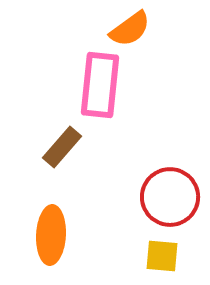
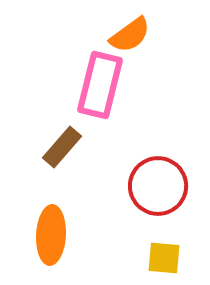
orange semicircle: moved 6 px down
pink rectangle: rotated 8 degrees clockwise
red circle: moved 12 px left, 11 px up
yellow square: moved 2 px right, 2 px down
